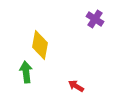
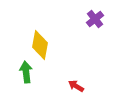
purple cross: rotated 18 degrees clockwise
